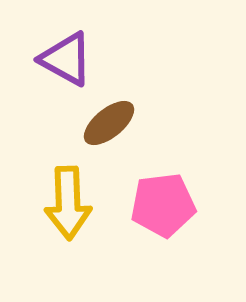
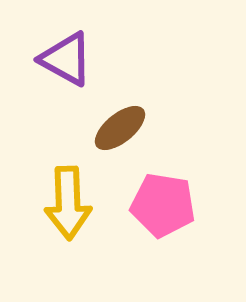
brown ellipse: moved 11 px right, 5 px down
pink pentagon: rotated 16 degrees clockwise
